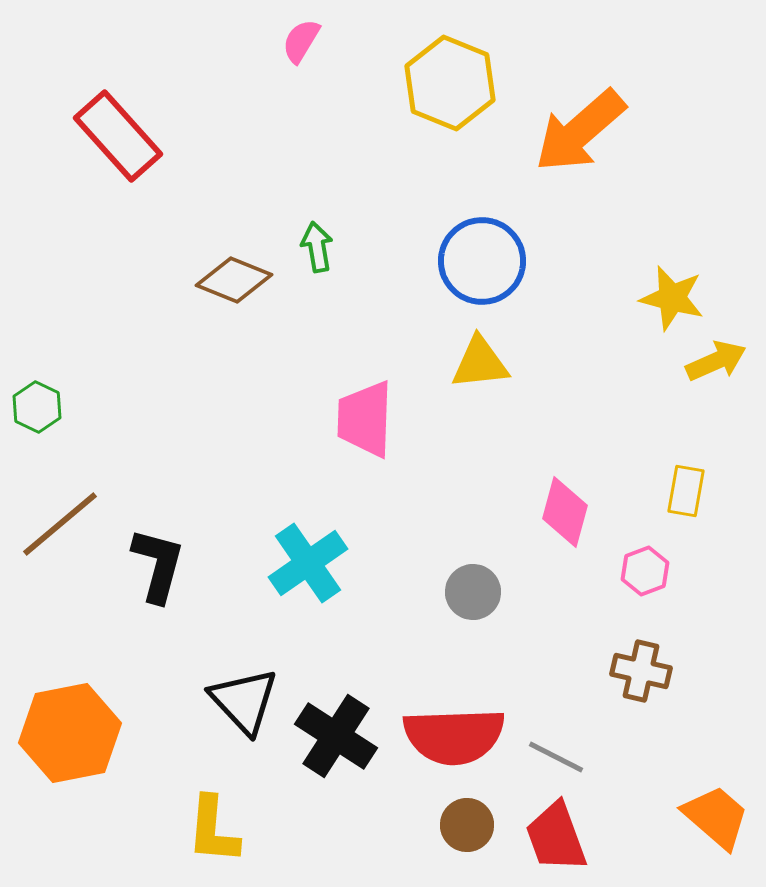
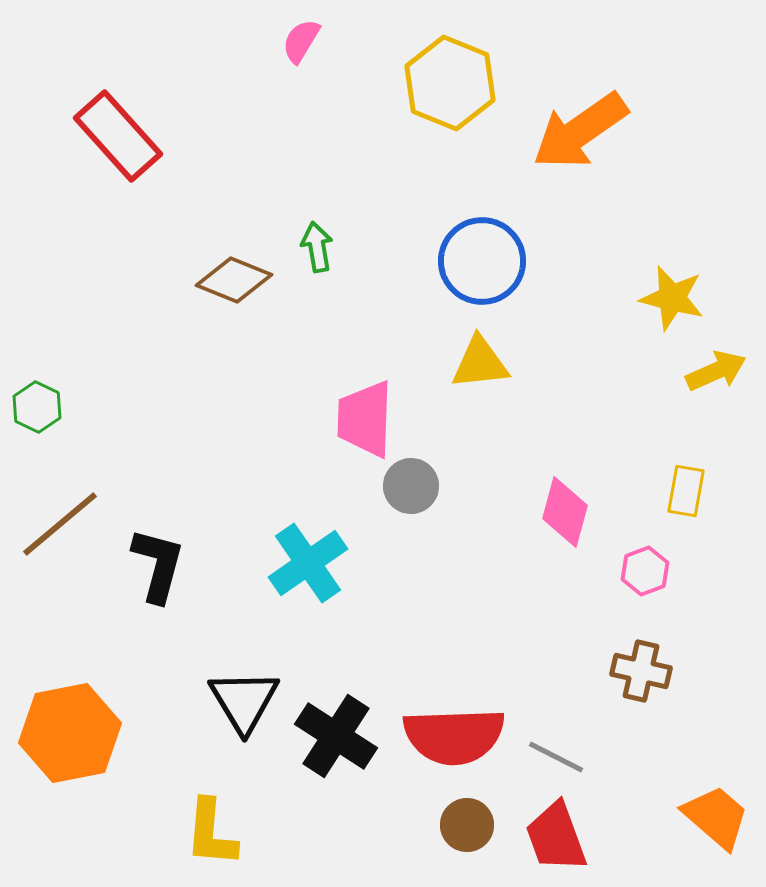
orange arrow: rotated 6 degrees clockwise
yellow arrow: moved 10 px down
gray circle: moved 62 px left, 106 px up
black triangle: rotated 12 degrees clockwise
yellow L-shape: moved 2 px left, 3 px down
